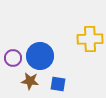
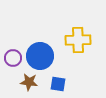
yellow cross: moved 12 px left, 1 px down
brown star: moved 1 px left, 1 px down
